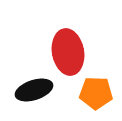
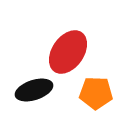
red ellipse: rotated 45 degrees clockwise
